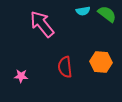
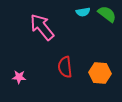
cyan semicircle: moved 1 px down
pink arrow: moved 3 px down
orange hexagon: moved 1 px left, 11 px down
pink star: moved 2 px left, 1 px down
